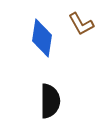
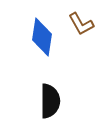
blue diamond: moved 1 px up
